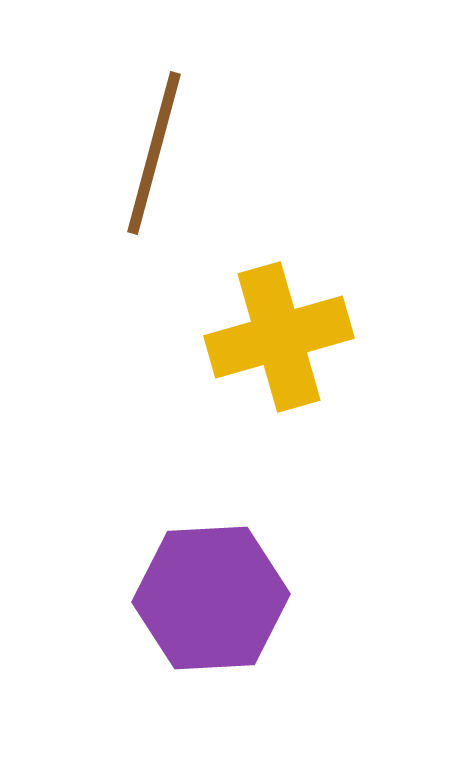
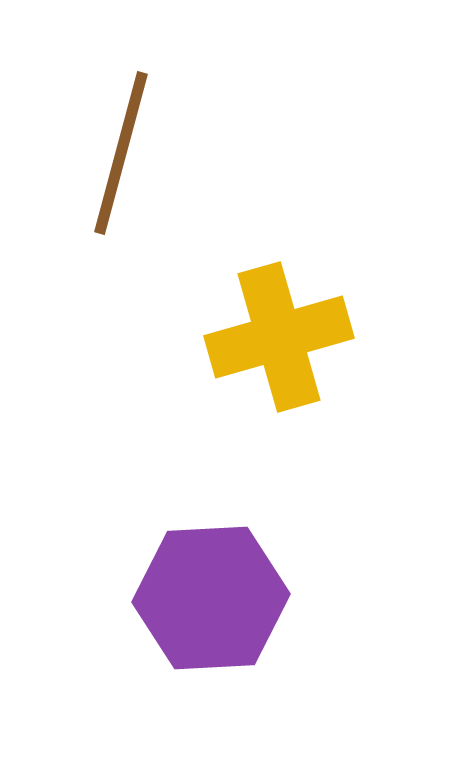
brown line: moved 33 px left
